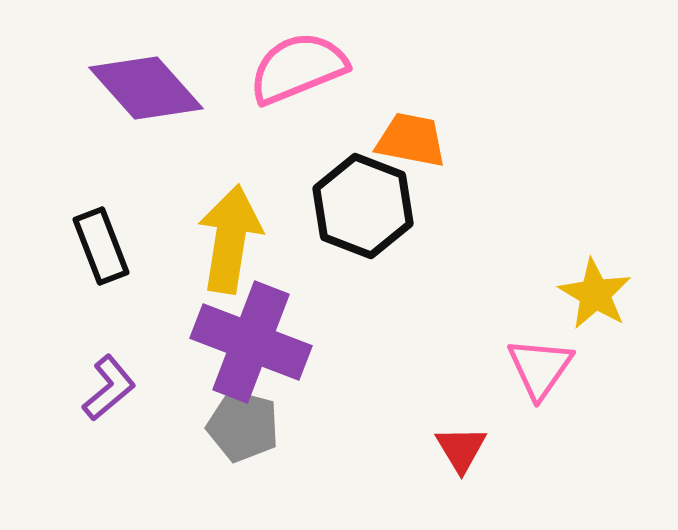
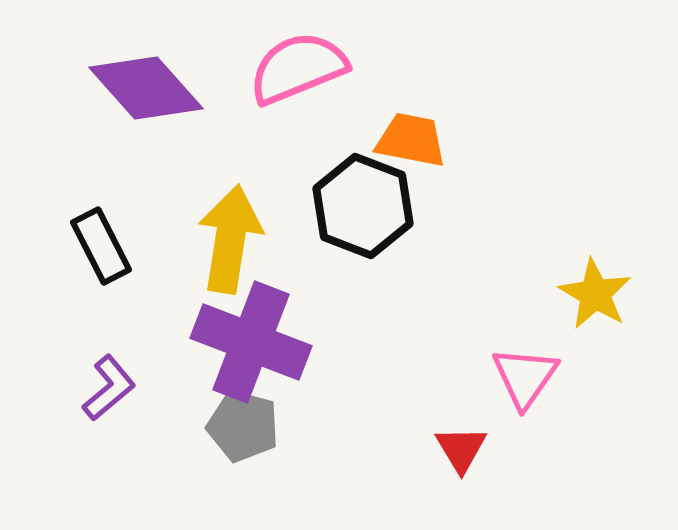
black rectangle: rotated 6 degrees counterclockwise
pink triangle: moved 15 px left, 9 px down
